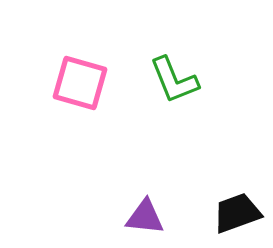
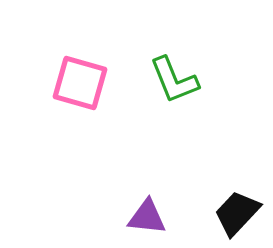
black trapezoid: rotated 27 degrees counterclockwise
purple triangle: moved 2 px right
